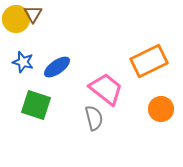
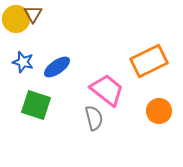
pink trapezoid: moved 1 px right, 1 px down
orange circle: moved 2 px left, 2 px down
